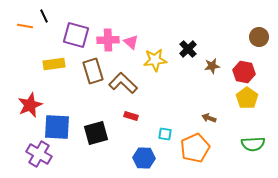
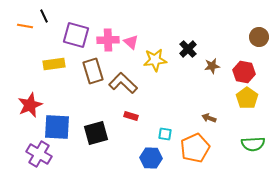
blue hexagon: moved 7 px right
